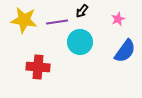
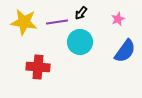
black arrow: moved 1 px left, 2 px down
yellow star: moved 2 px down
